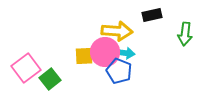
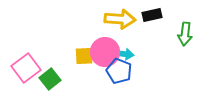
yellow arrow: moved 3 px right, 12 px up
cyan arrow: moved 1 px left, 1 px down
